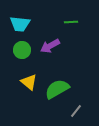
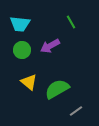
green line: rotated 64 degrees clockwise
gray line: rotated 16 degrees clockwise
